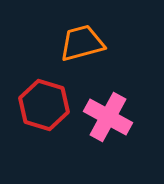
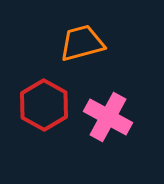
red hexagon: rotated 12 degrees clockwise
